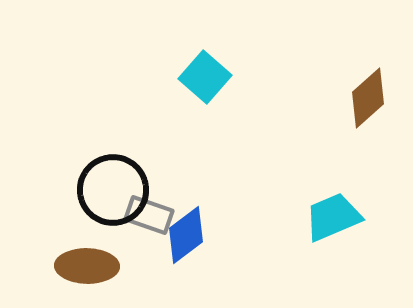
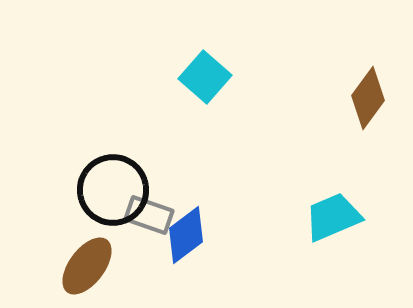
brown diamond: rotated 12 degrees counterclockwise
brown ellipse: rotated 54 degrees counterclockwise
